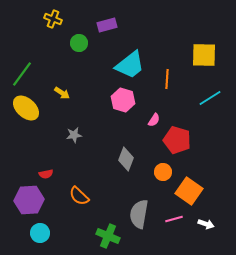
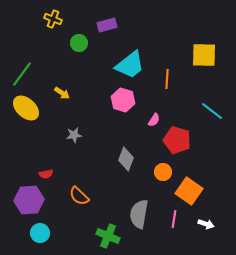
cyan line: moved 2 px right, 13 px down; rotated 70 degrees clockwise
pink line: rotated 66 degrees counterclockwise
